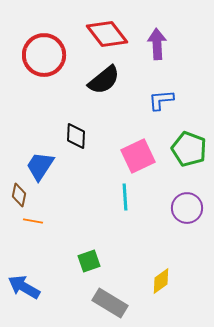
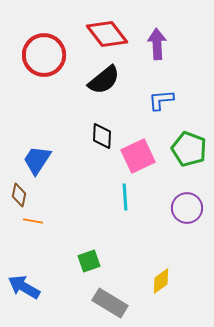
black diamond: moved 26 px right
blue trapezoid: moved 3 px left, 6 px up
